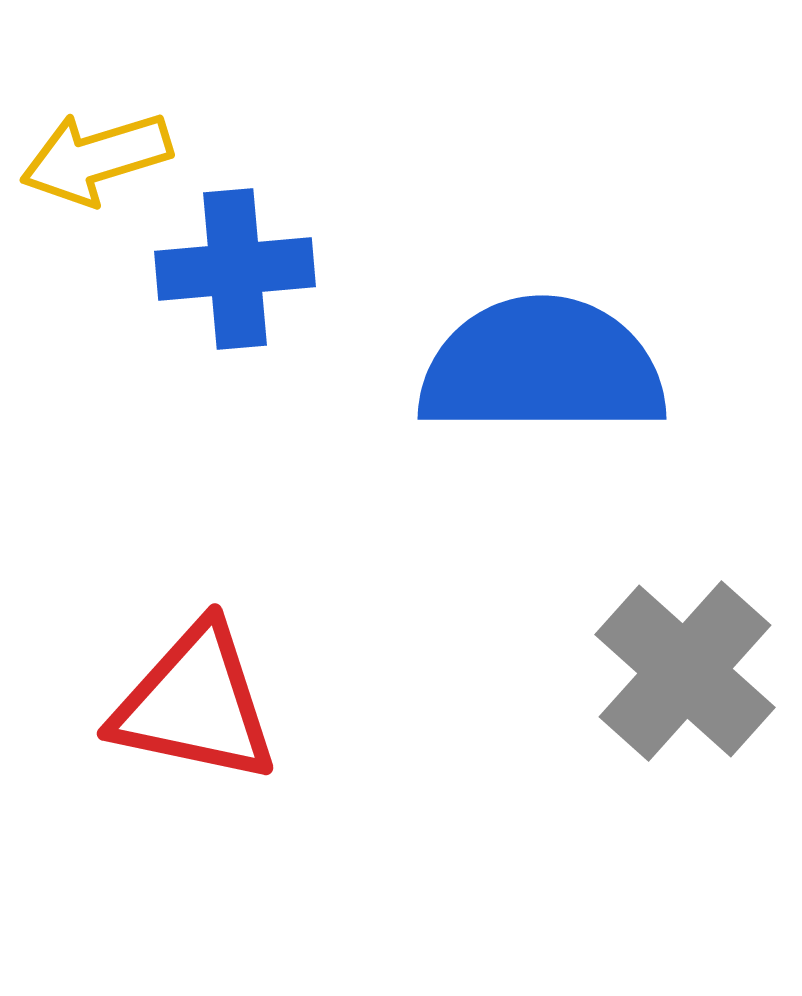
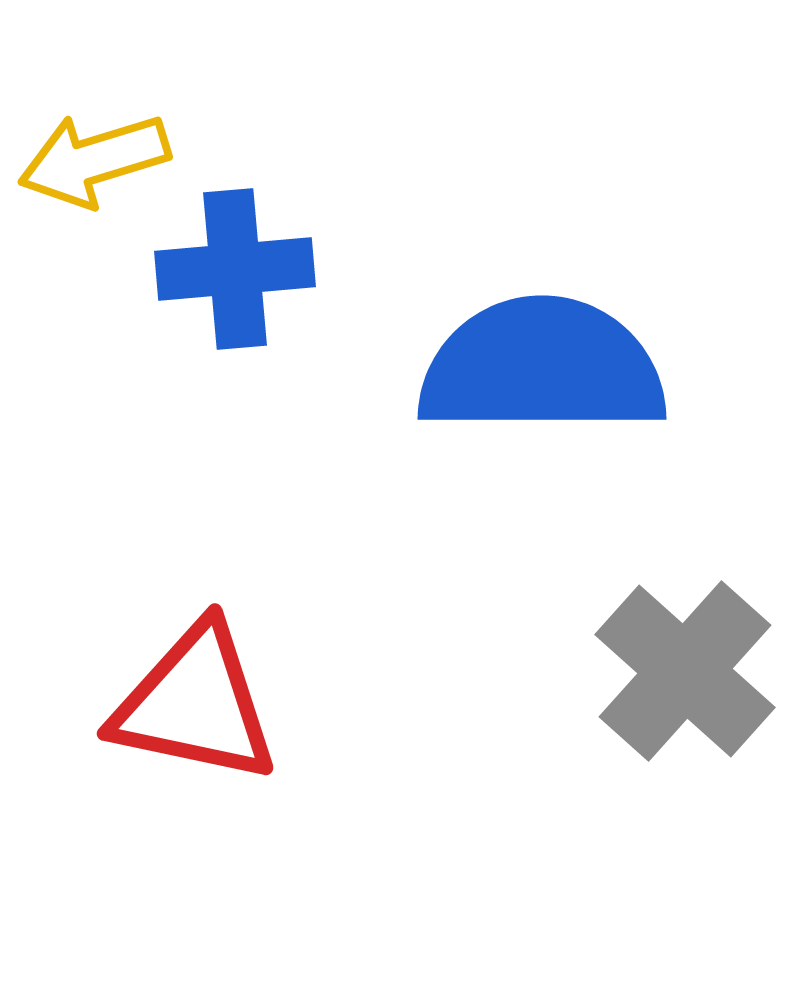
yellow arrow: moved 2 px left, 2 px down
